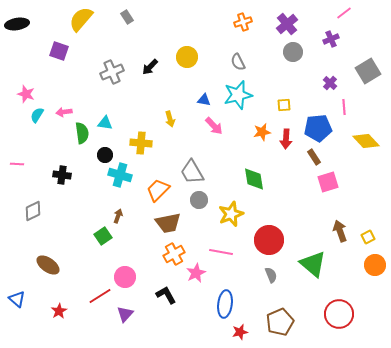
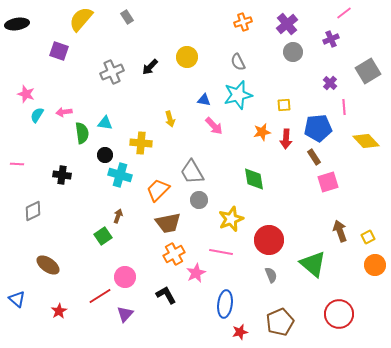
yellow star at (231, 214): moved 5 px down
